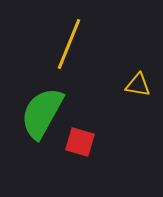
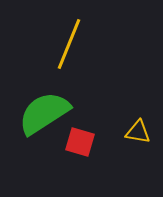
yellow triangle: moved 47 px down
green semicircle: moved 2 px right; rotated 28 degrees clockwise
